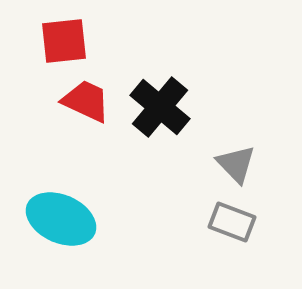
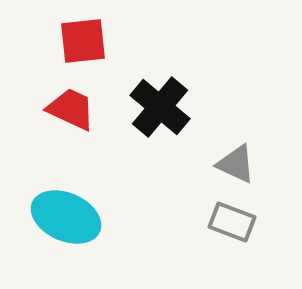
red square: moved 19 px right
red trapezoid: moved 15 px left, 8 px down
gray triangle: rotated 21 degrees counterclockwise
cyan ellipse: moved 5 px right, 2 px up
